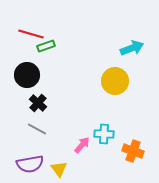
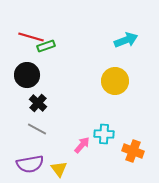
red line: moved 3 px down
cyan arrow: moved 6 px left, 8 px up
